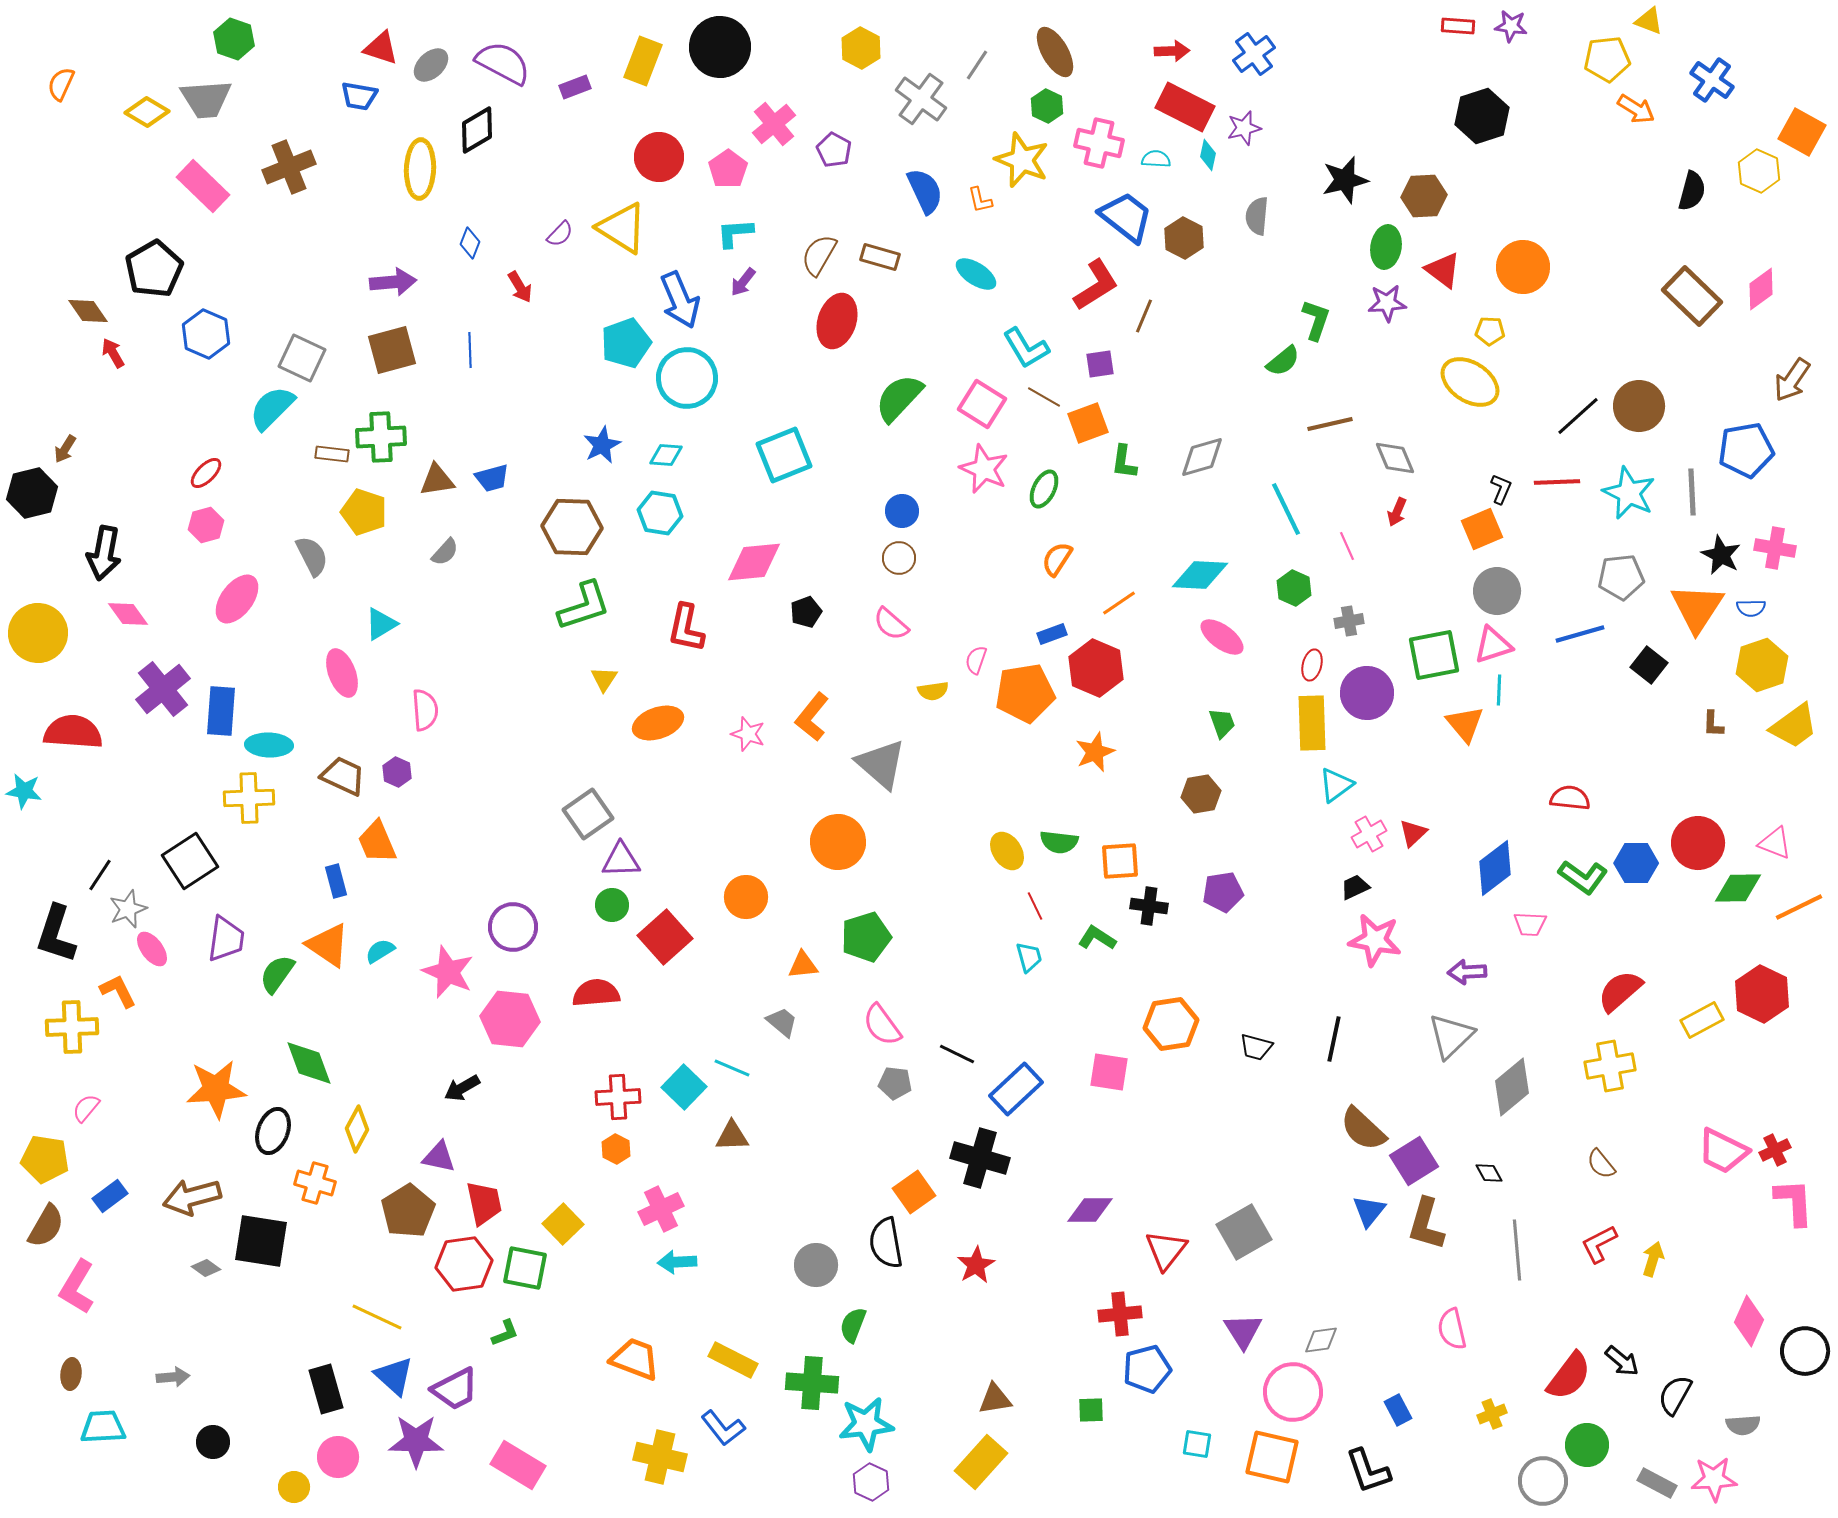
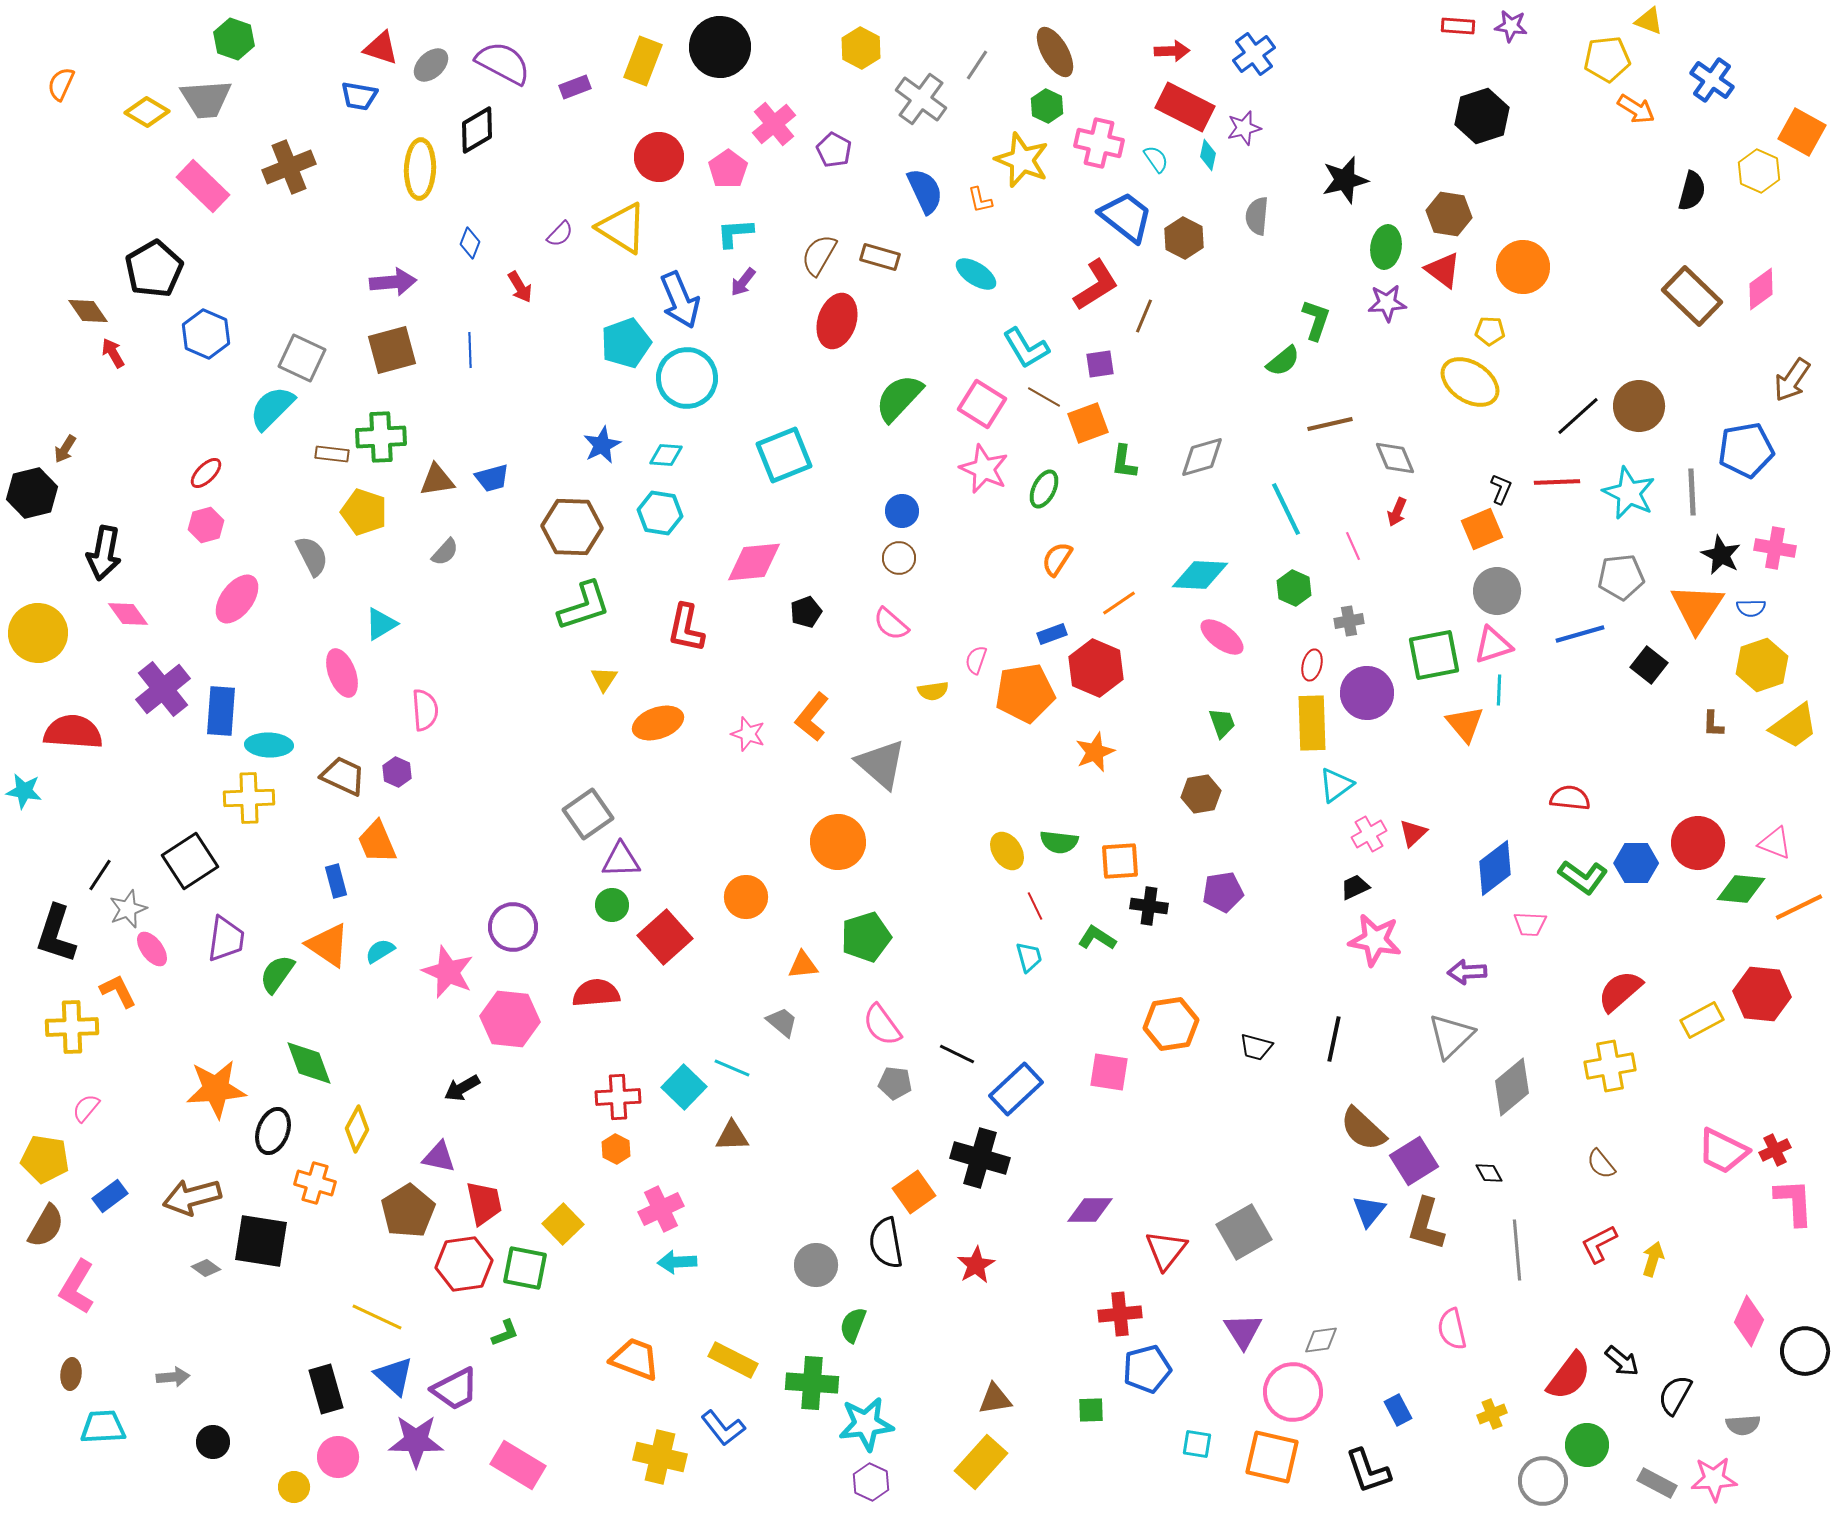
cyan semicircle at (1156, 159): rotated 52 degrees clockwise
brown hexagon at (1424, 196): moved 25 px right, 18 px down; rotated 12 degrees clockwise
pink line at (1347, 546): moved 6 px right
green diamond at (1738, 888): moved 3 px right, 1 px down; rotated 6 degrees clockwise
red hexagon at (1762, 994): rotated 20 degrees counterclockwise
